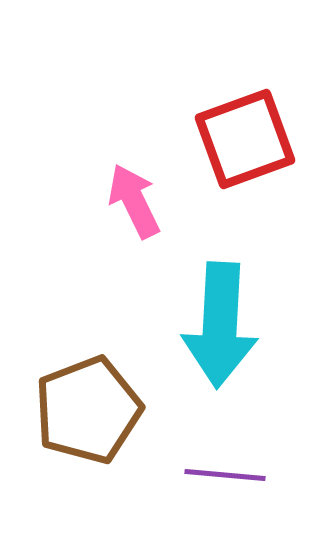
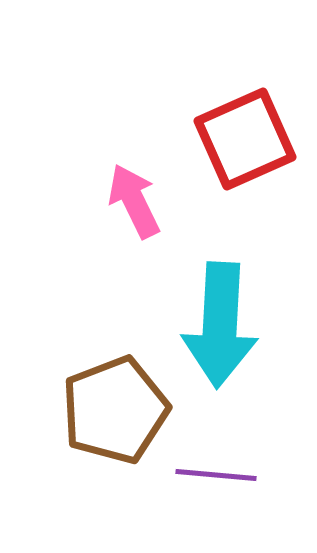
red square: rotated 4 degrees counterclockwise
brown pentagon: moved 27 px right
purple line: moved 9 px left
